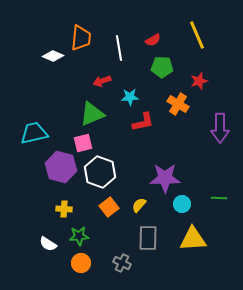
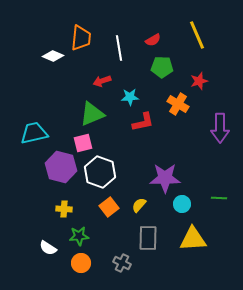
white semicircle: moved 4 px down
